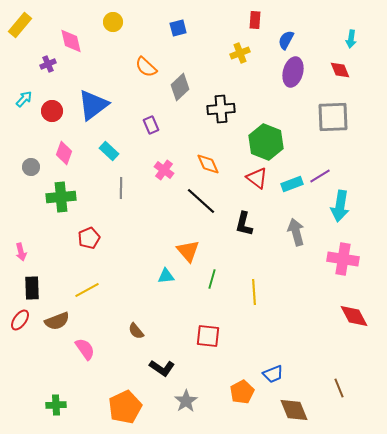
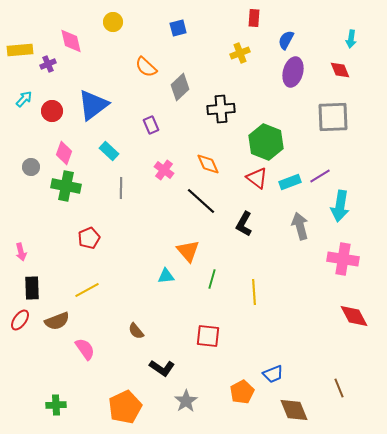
red rectangle at (255, 20): moved 1 px left, 2 px up
yellow rectangle at (20, 25): moved 25 px down; rotated 45 degrees clockwise
cyan rectangle at (292, 184): moved 2 px left, 2 px up
green cross at (61, 197): moved 5 px right, 11 px up; rotated 16 degrees clockwise
black L-shape at (244, 224): rotated 15 degrees clockwise
gray arrow at (296, 232): moved 4 px right, 6 px up
